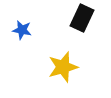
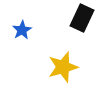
blue star: rotated 30 degrees clockwise
